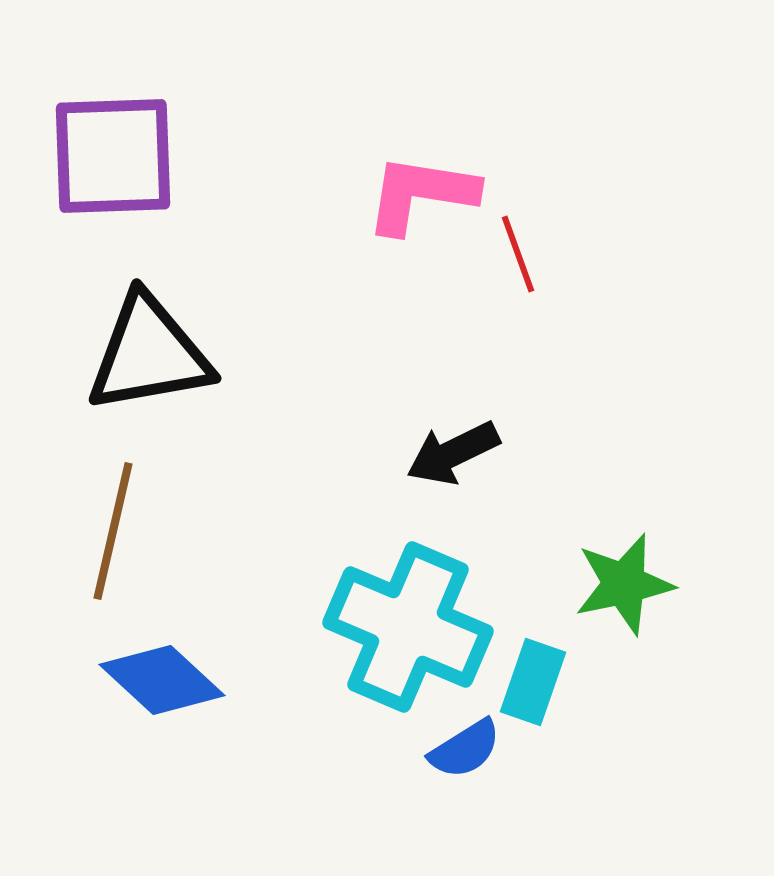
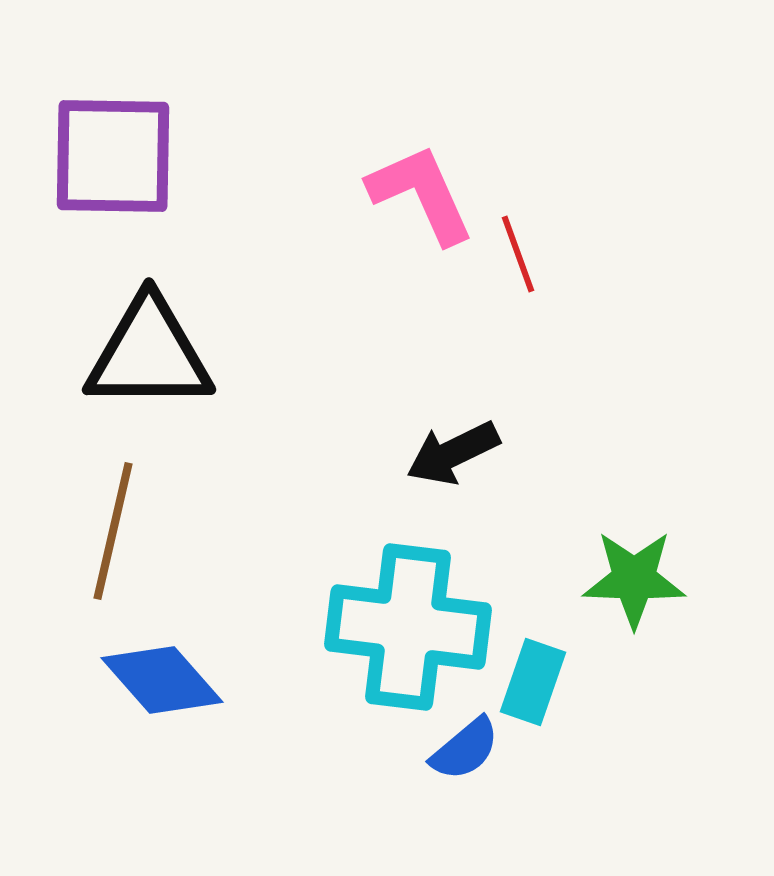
purple square: rotated 3 degrees clockwise
pink L-shape: rotated 57 degrees clockwise
black triangle: rotated 10 degrees clockwise
green star: moved 10 px right, 5 px up; rotated 14 degrees clockwise
cyan cross: rotated 16 degrees counterclockwise
blue diamond: rotated 6 degrees clockwise
blue semicircle: rotated 8 degrees counterclockwise
